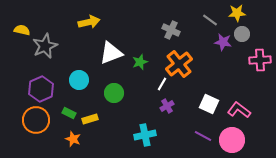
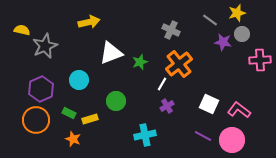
yellow star: rotated 12 degrees counterclockwise
green circle: moved 2 px right, 8 px down
